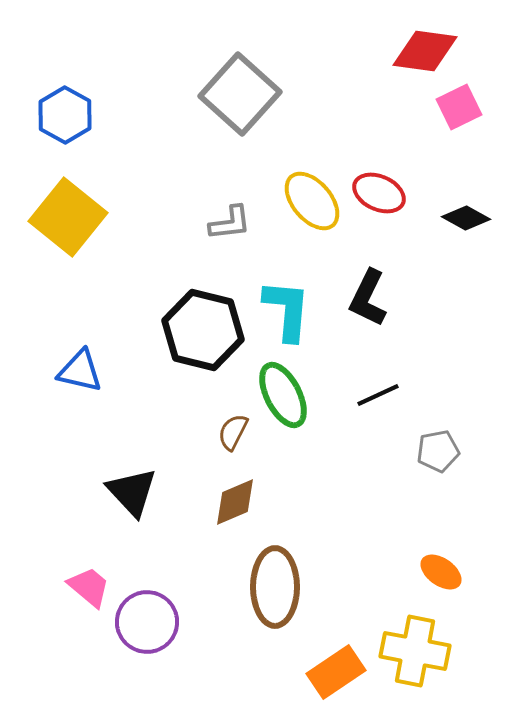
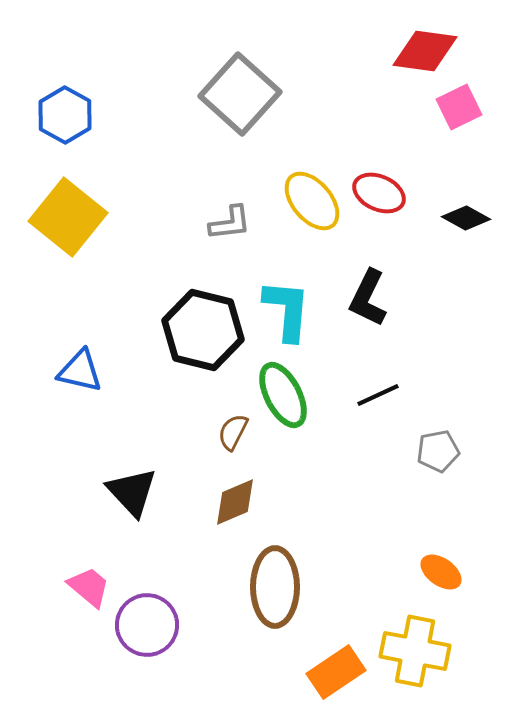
purple circle: moved 3 px down
